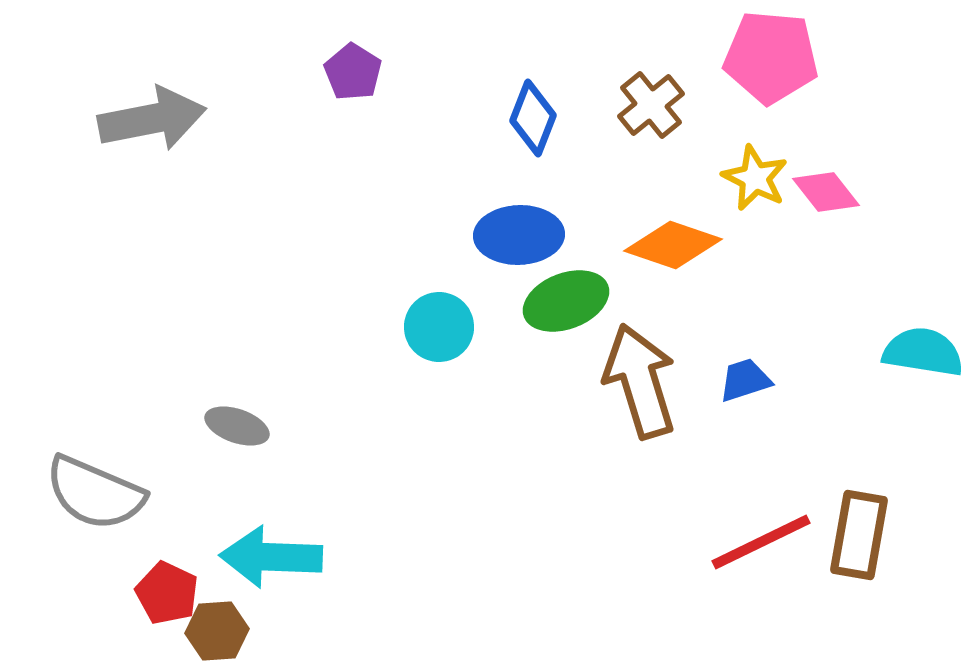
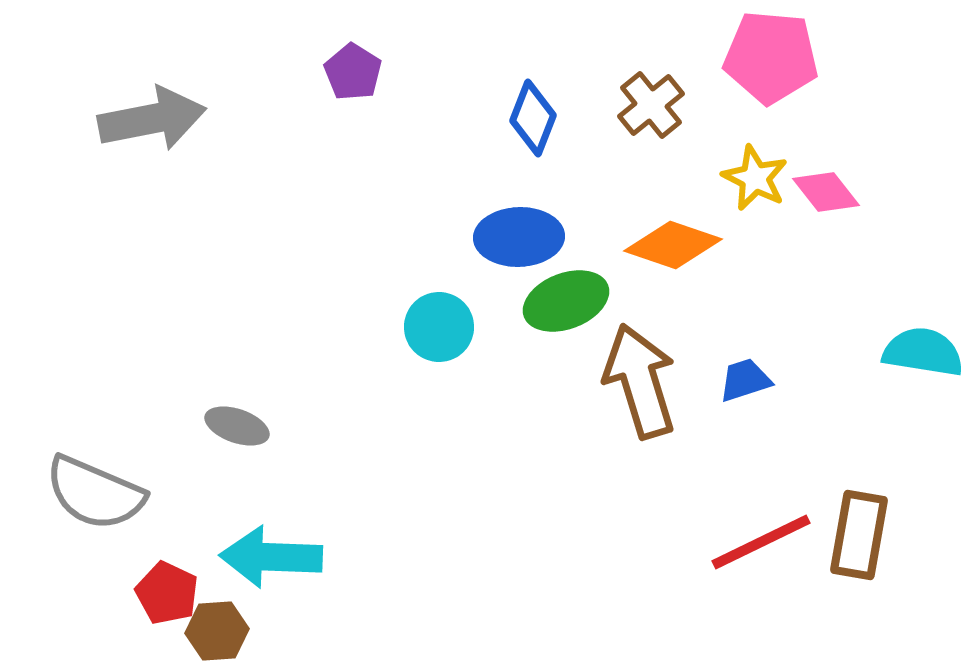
blue ellipse: moved 2 px down
